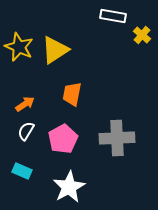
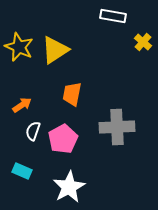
yellow cross: moved 1 px right, 7 px down
orange arrow: moved 3 px left, 1 px down
white semicircle: moved 7 px right; rotated 12 degrees counterclockwise
gray cross: moved 11 px up
